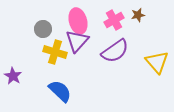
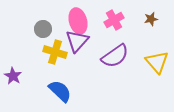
brown star: moved 13 px right, 4 px down
purple semicircle: moved 5 px down
